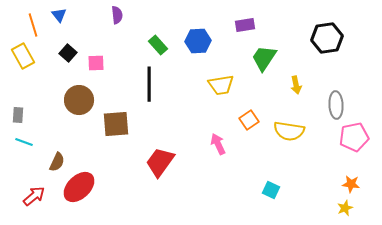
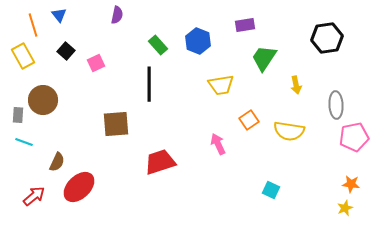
purple semicircle: rotated 18 degrees clockwise
blue hexagon: rotated 25 degrees clockwise
black square: moved 2 px left, 2 px up
pink square: rotated 24 degrees counterclockwise
brown circle: moved 36 px left
red trapezoid: rotated 36 degrees clockwise
